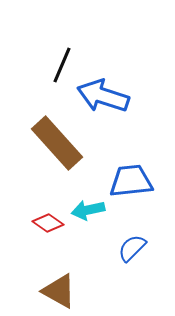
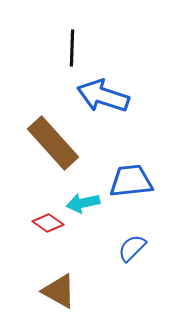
black line: moved 10 px right, 17 px up; rotated 21 degrees counterclockwise
brown rectangle: moved 4 px left
cyan arrow: moved 5 px left, 7 px up
